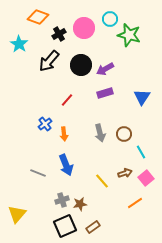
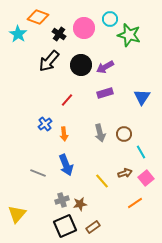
black cross: rotated 24 degrees counterclockwise
cyan star: moved 1 px left, 10 px up
purple arrow: moved 2 px up
